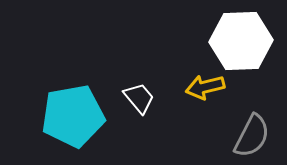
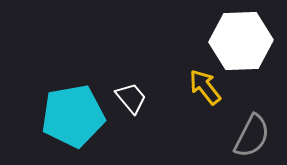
yellow arrow: rotated 66 degrees clockwise
white trapezoid: moved 8 px left
